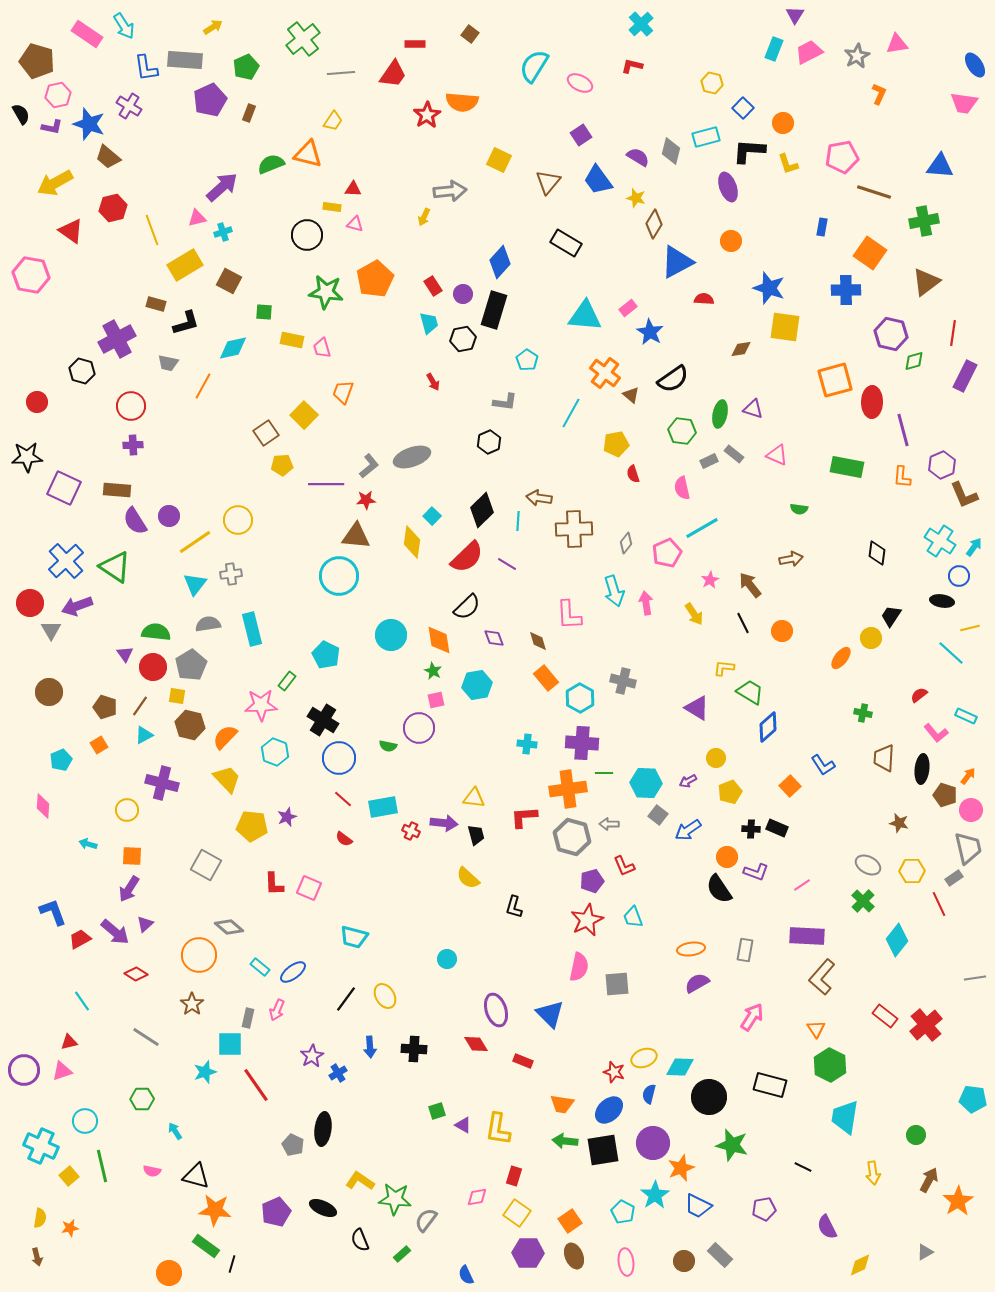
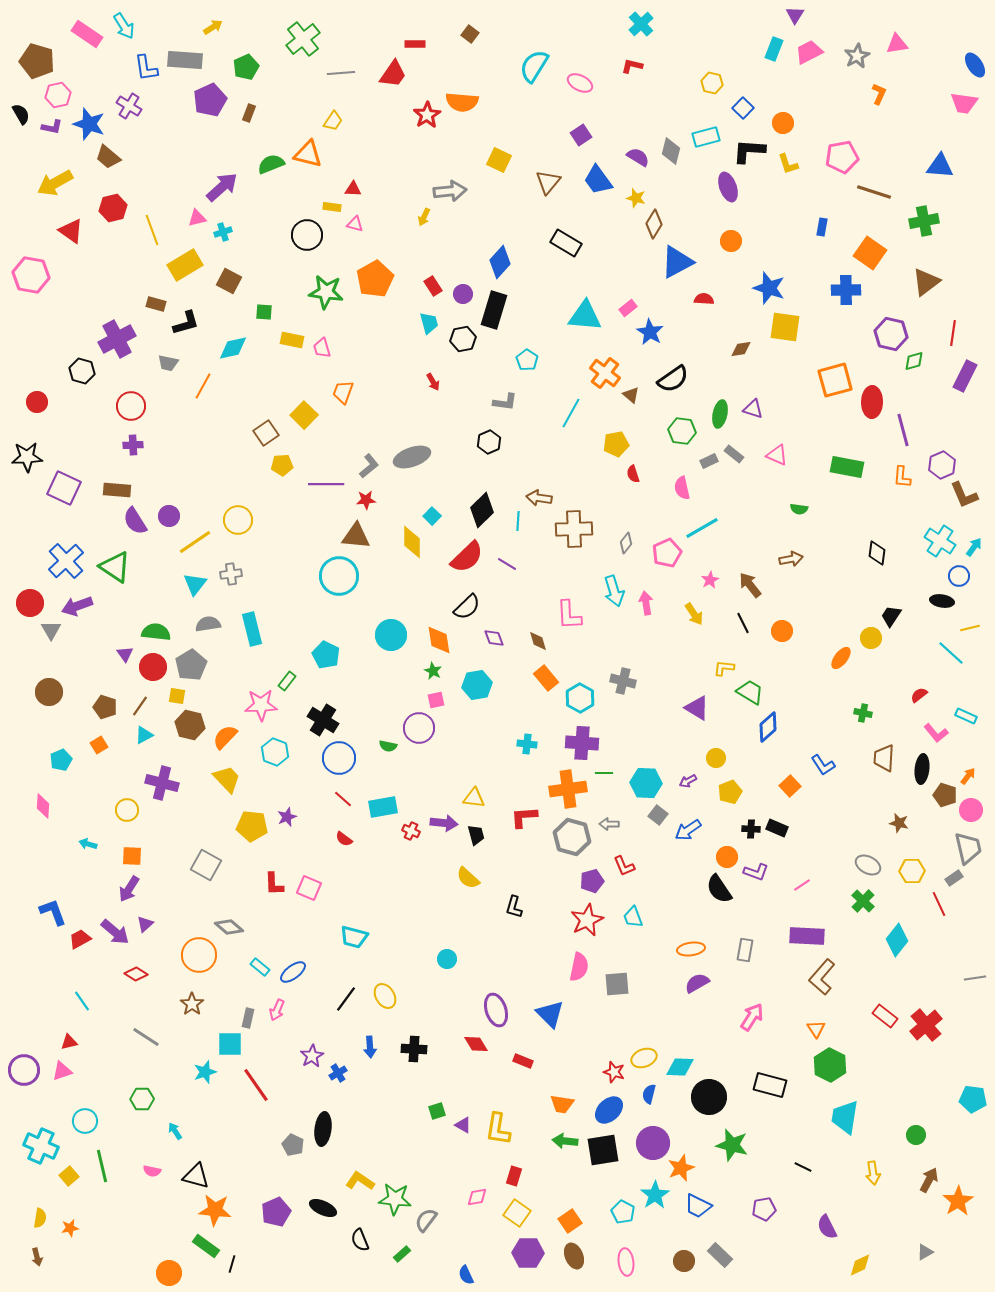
yellow diamond at (412, 542): rotated 8 degrees counterclockwise
